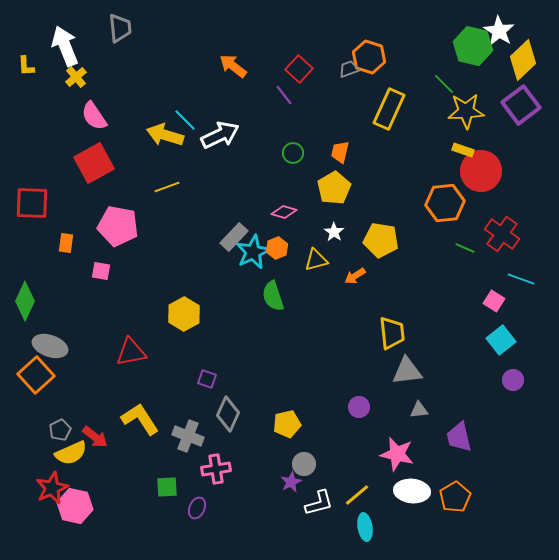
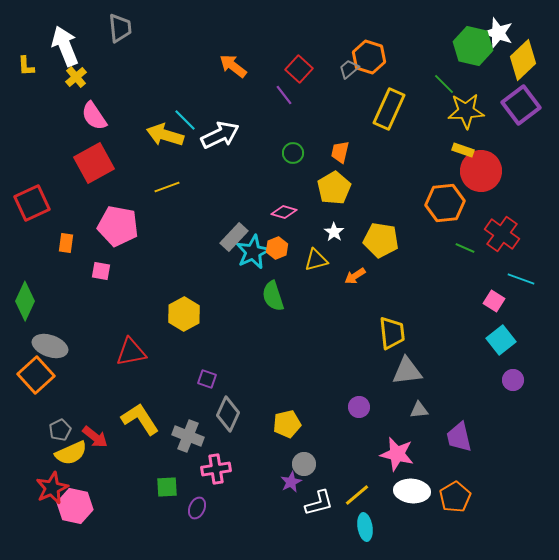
white star at (499, 31): moved 1 px left, 2 px down; rotated 12 degrees counterclockwise
gray trapezoid at (349, 69): rotated 20 degrees counterclockwise
red square at (32, 203): rotated 27 degrees counterclockwise
